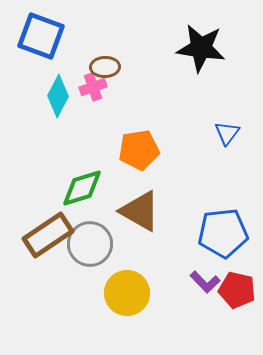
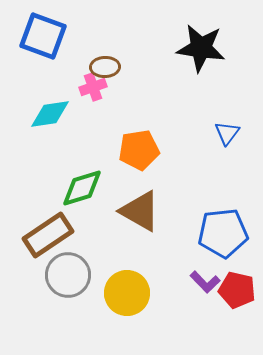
blue square: moved 2 px right
cyan diamond: moved 8 px left, 18 px down; rotated 54 degrees clockwise
gray circle: moved 22 px left, 31 px down
